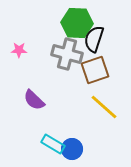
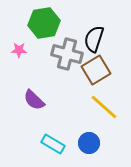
green hexagon: moved 33 px left; rotated 12 degrees counterclockwise
brown square: moved 1 px right; rotated 12 degrees counterclockwise
blue circle: moved 17 px right, 6 px up
